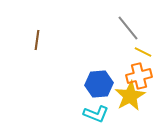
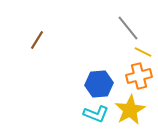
brown line: rotated 24 degrees clockwise
yellow star: moved 14 px down
